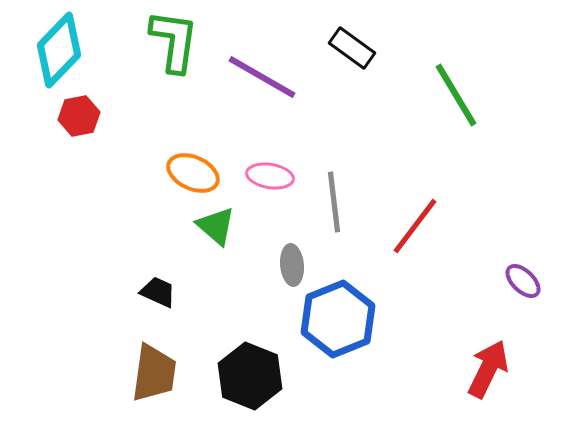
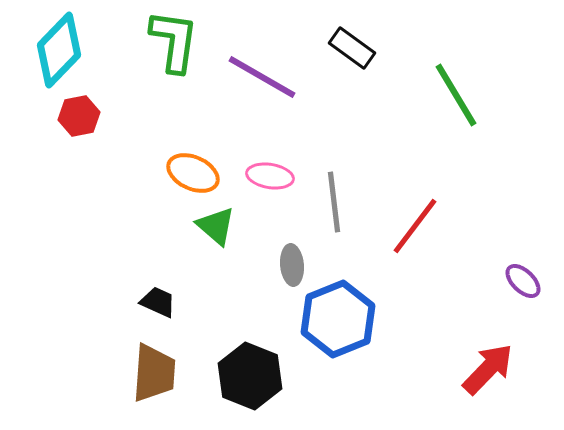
black trapezoid: moved 10 px down
red arrow: rotated 18 degrees clockwise
brown trapezoid: rotated 4 degrees counterclockwise
